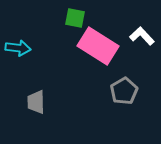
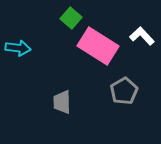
green square: moved 4 px left; rotated 30 degrees clockwise
gray trapezoid: moved 26 px right
